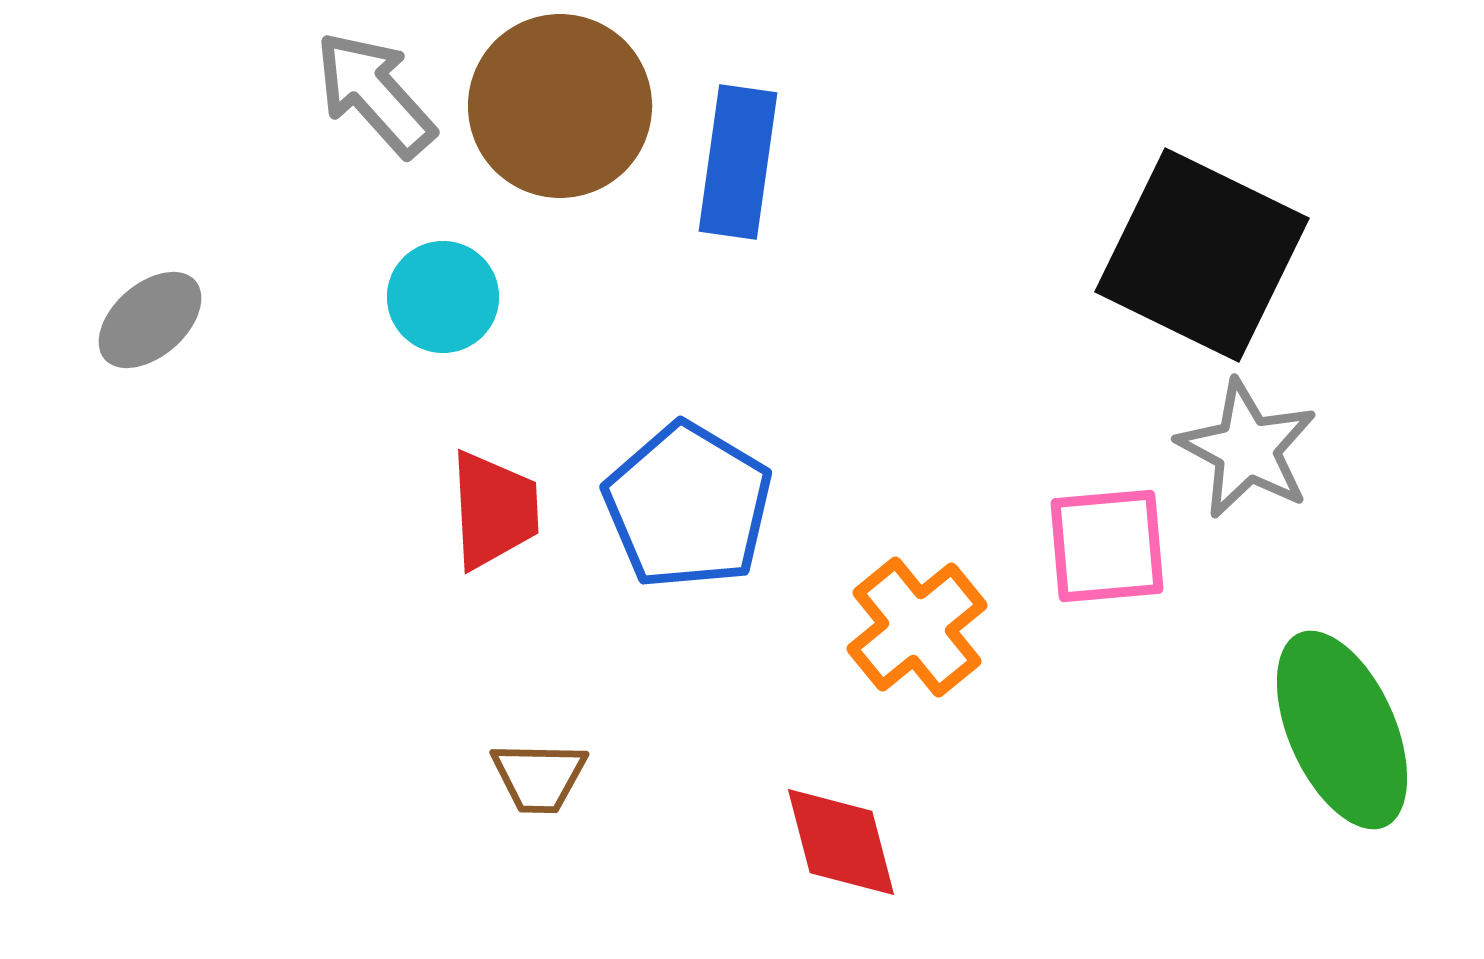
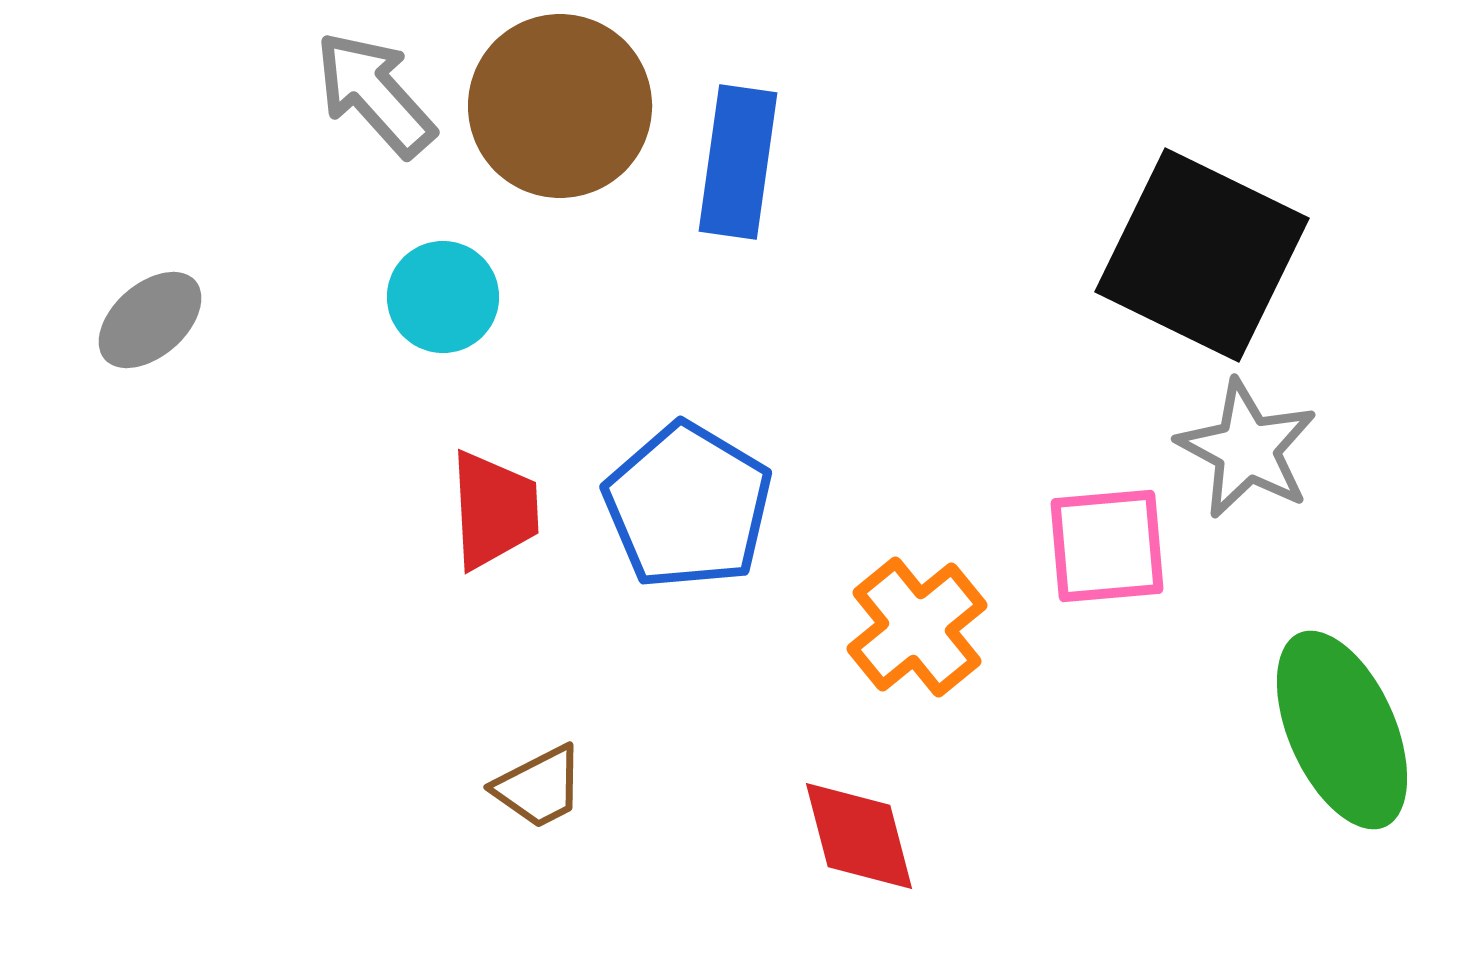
brown trapezoid: moved 10 px down; rotated 28 degrees counterclockwise
red diamond: moved 18 px right, 6 px up
